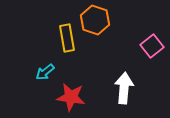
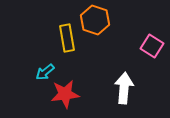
pink square: rotated 20 degrees counterclockwise
red star: moved 6 px left, 3 px up; rotated 16 degrees counterclockwise
